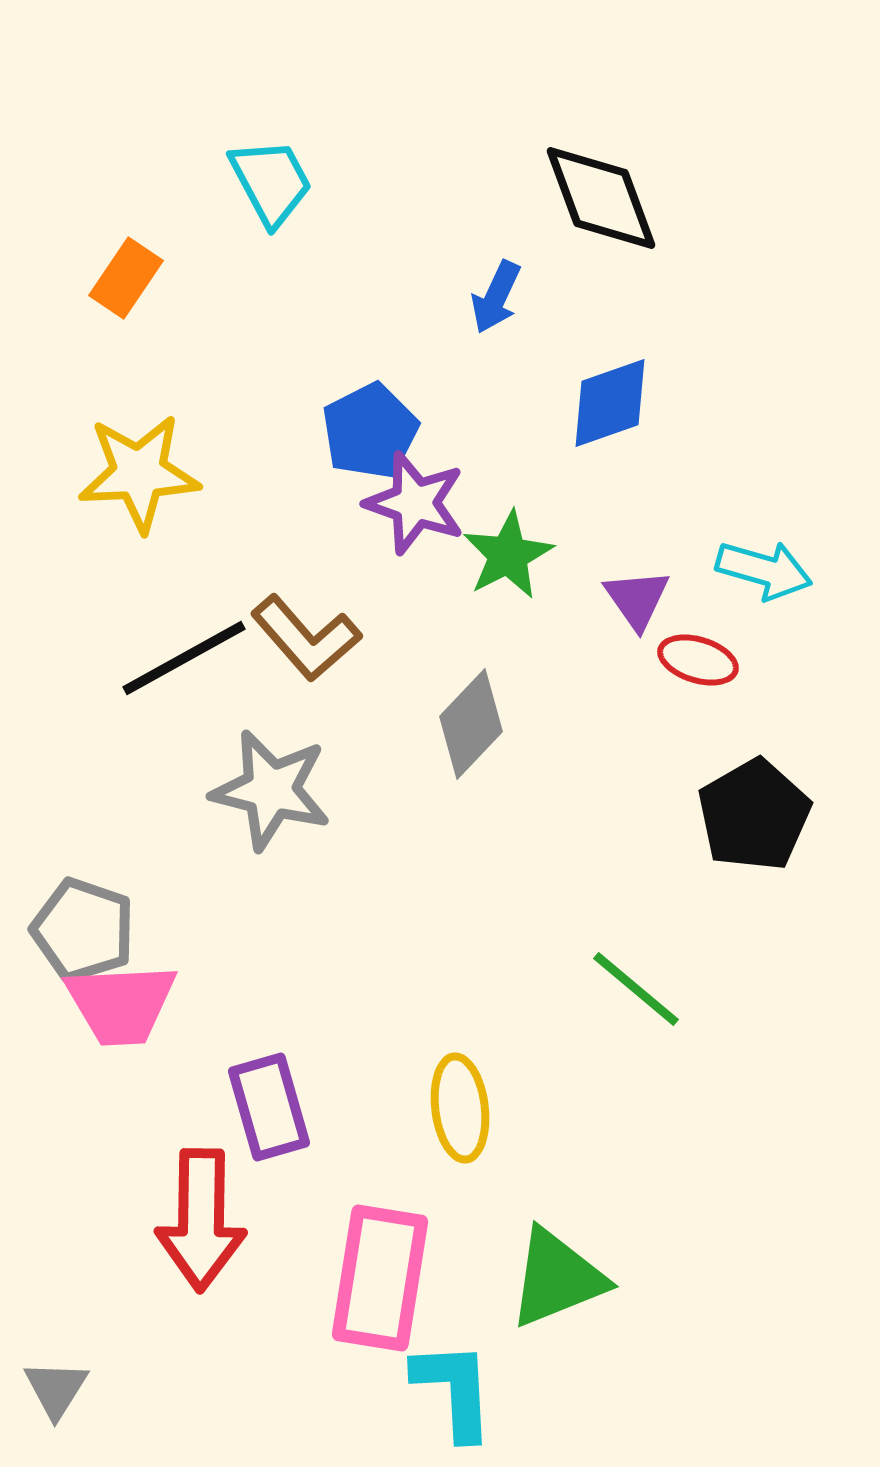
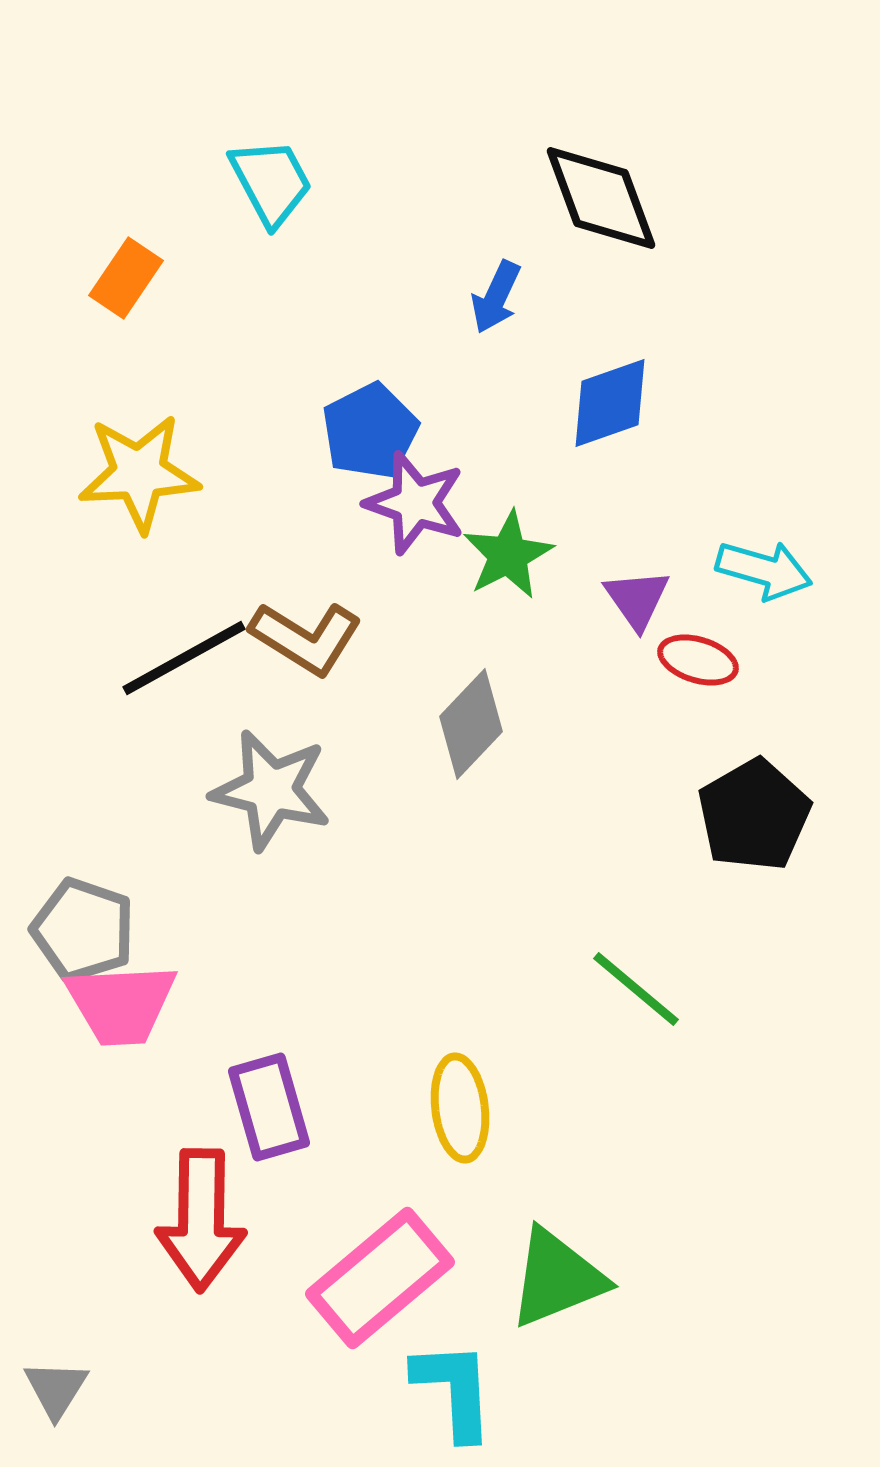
brown L-shape: rotated 17 degrees counterclockwise
pink rectangle: rotated 41 degrees clockwise
